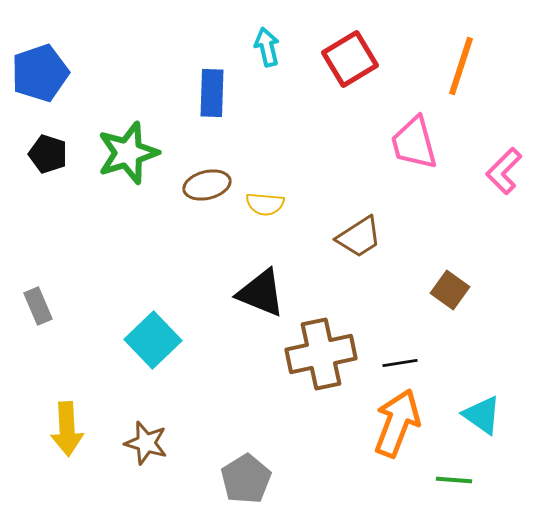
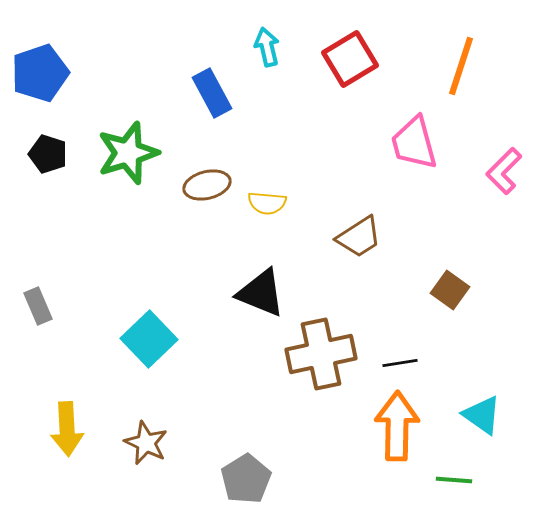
blue rectangle: rotated 30 degrees counterclockwise
yellow semicircle: moved 2 px right, 1 px up
cyan square: moved 4 px left, 1 px up
orange arrow: moved 3 px down; rotated 20 degrees counterclockwise
brown star: rotated 9 degrees clockwise
